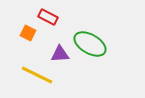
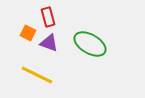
red rectangle: rotated 48 degrees clockwise
purple triangle: moved 11 px left, 11 px up; rotated 24 degrees clockwise
